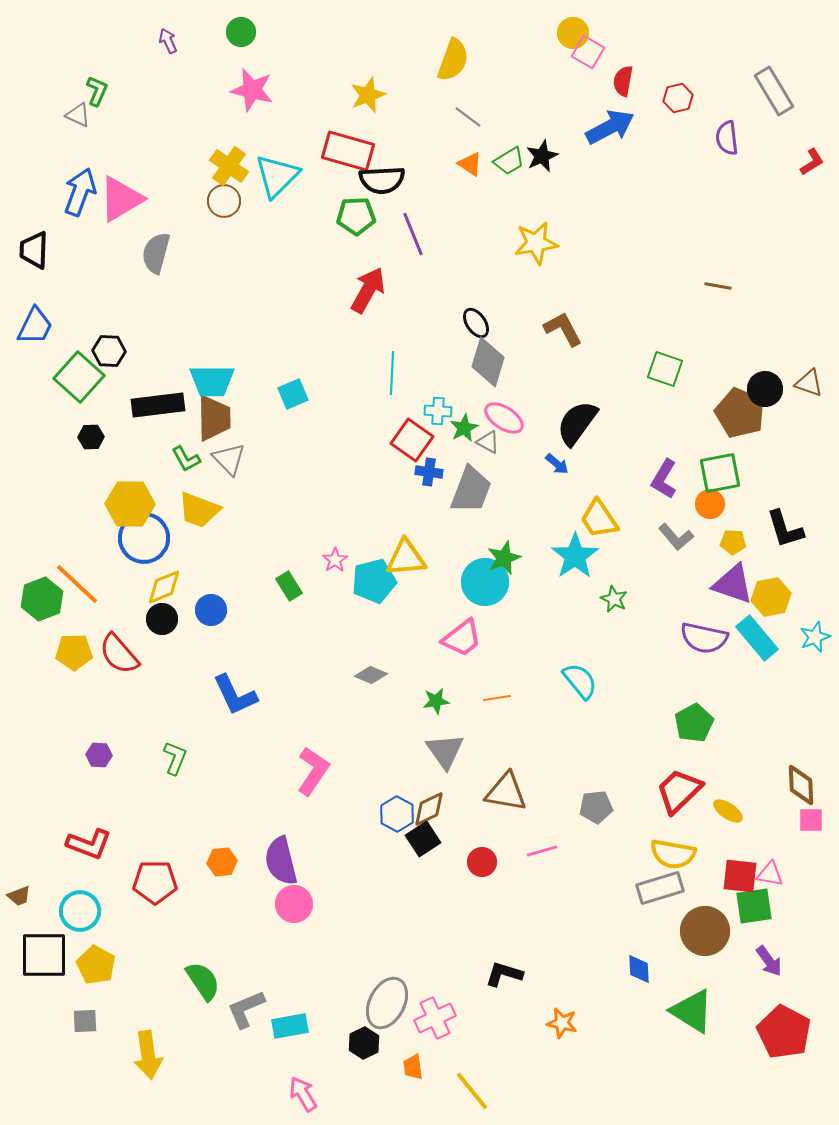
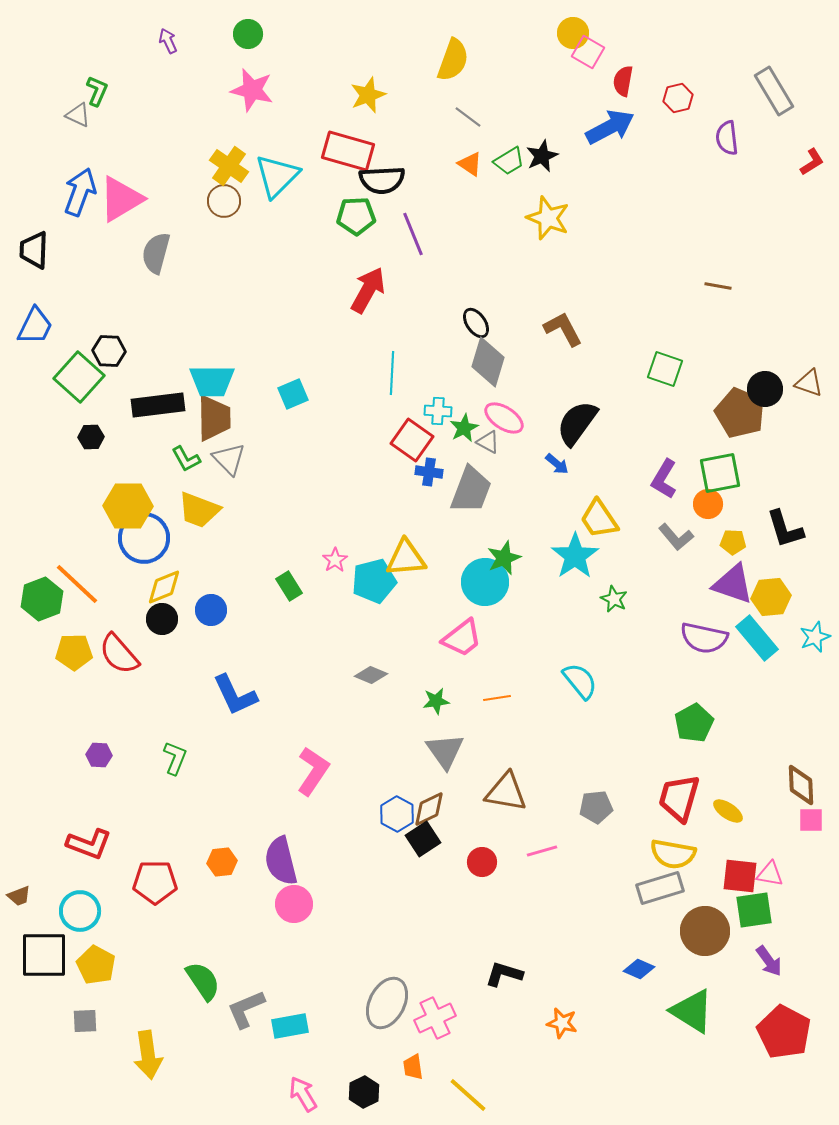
green circle at (241, 32): moved 7 px right, 2 px down
yellow star at (536, 243): moved 12 px right, 25 px up; rotated 30 degrees clockwise
yellow hexagon at (130, 504): moved 2 px left, 2 px down
orange circle at (710, 504): moved 2 px left
yellow hexagon at (771, 597): rotated 6 degrees clockwise
red trapezoid at (679, 791): moved 7 px down; rotated 30 degrees counterclockwise
green square at (754, 906): moved 4 px down
blue diamond at (639, 969): rotated 64 degrees counterclockwise
black hexagon at (364, 1043): moved 49 px down
yellow line at (472, 1091): moved 4 px left, 4 px down; rotated 9 degrees counterclockwise
